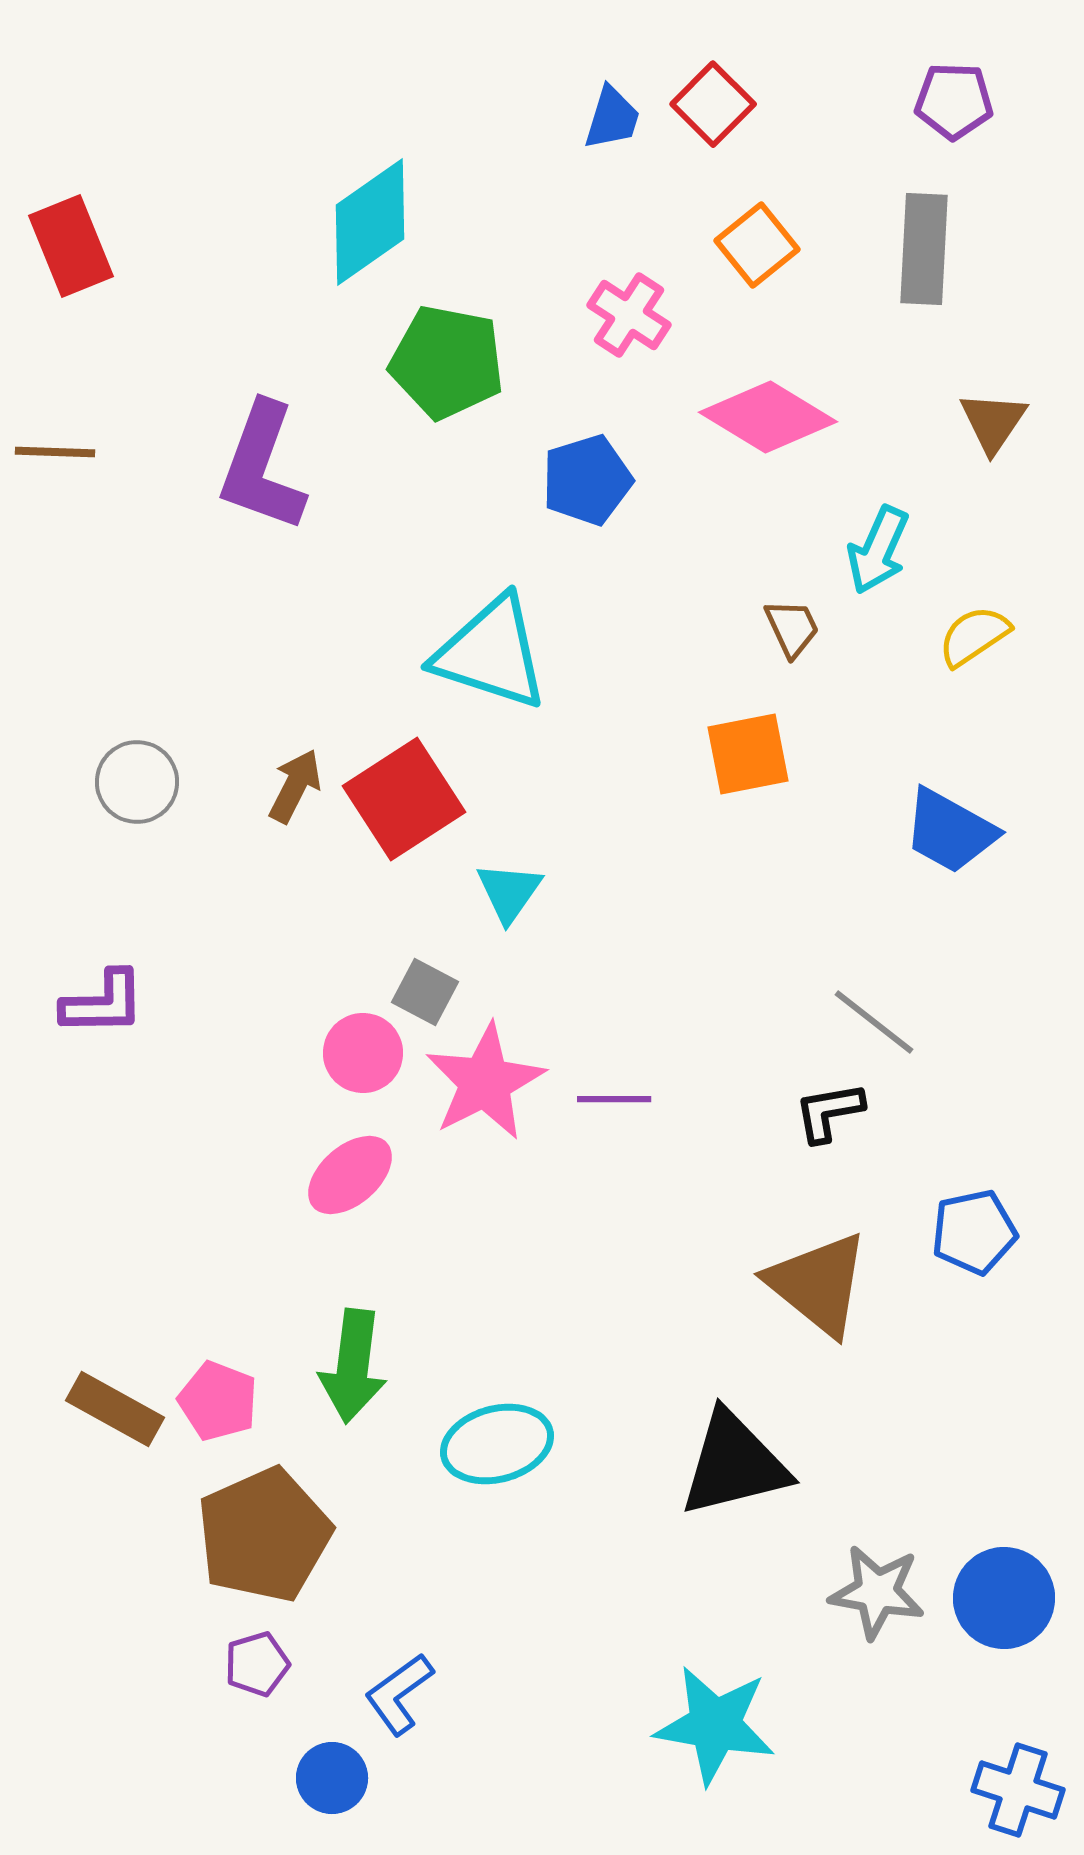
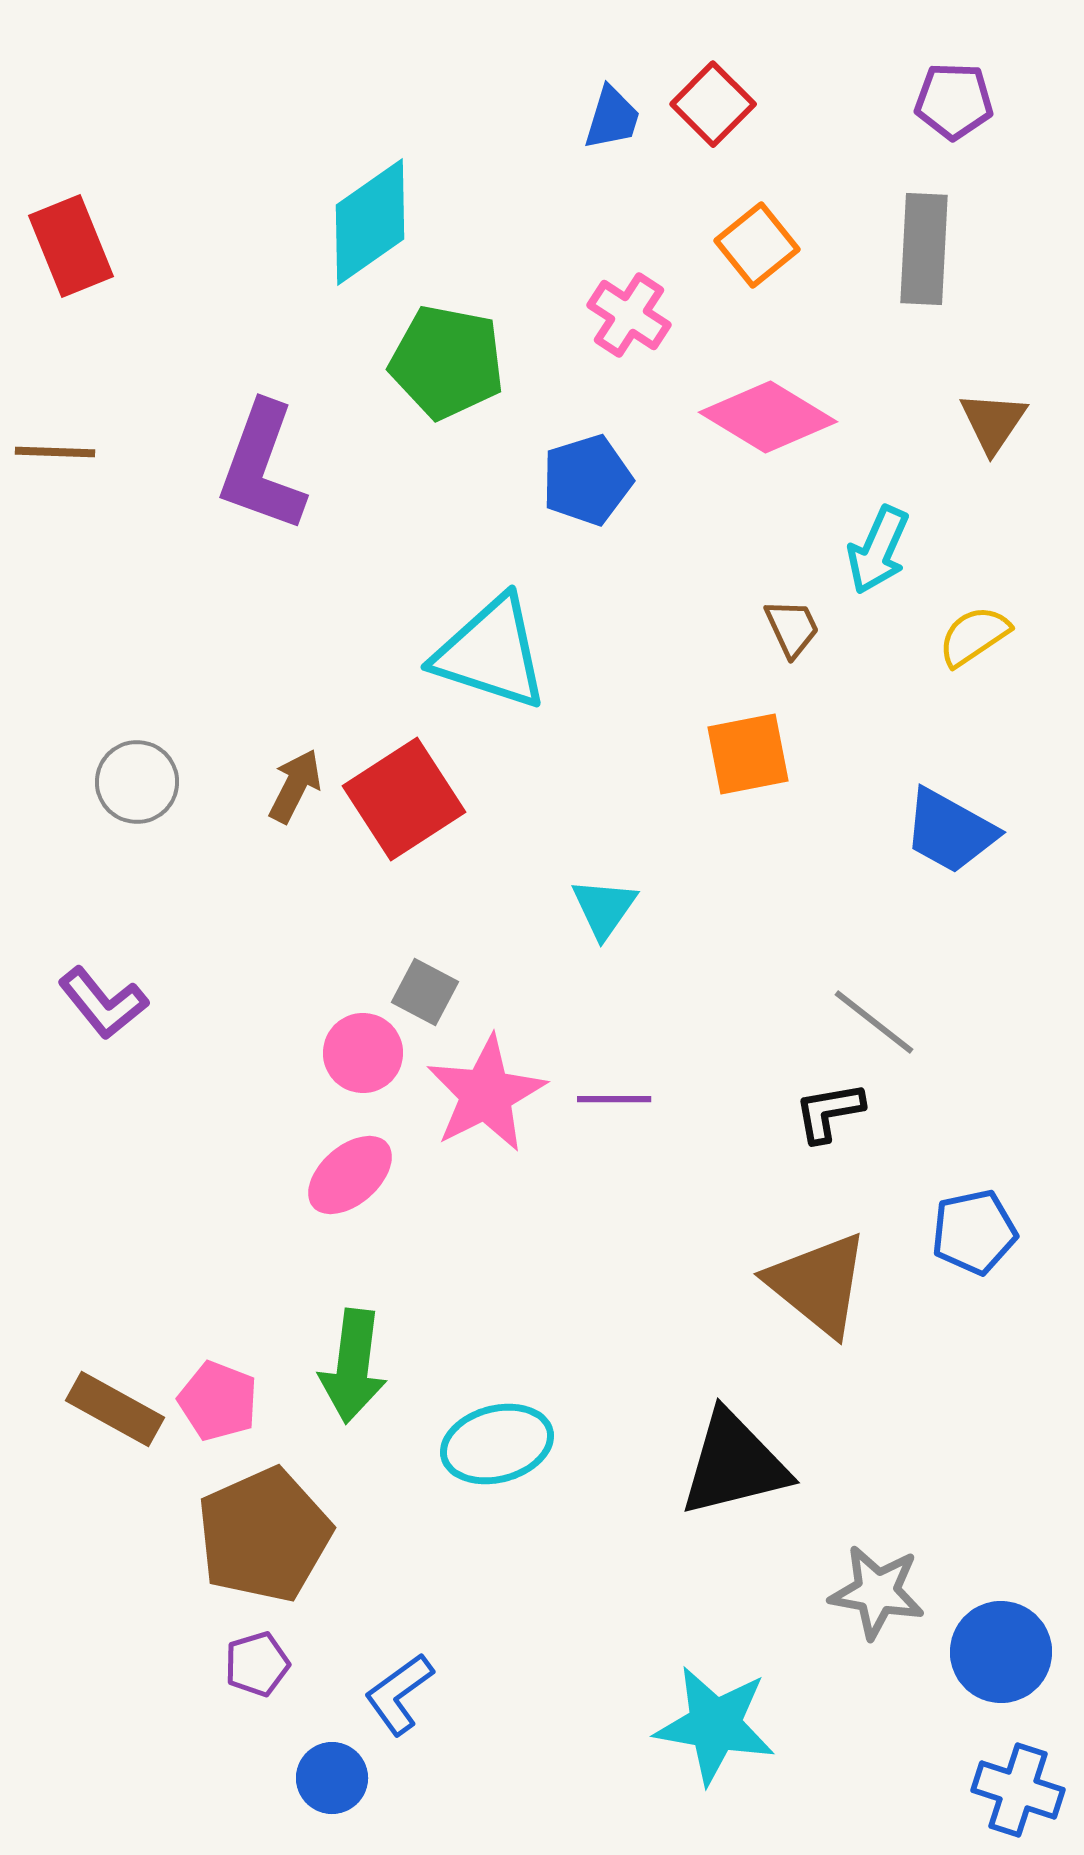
cyan triangle at (509, 892): moved 95 px right, 16 px down
purple L-shape at (103, 1003): rotated 52 degrees clockwise
pink star at (485, 1082): moved 1 px right, 12 px down
blue circle at (1004, 1598): moved 3 px left, 54 px down
